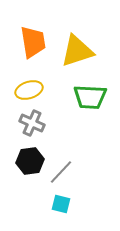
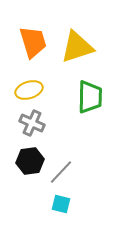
orange trapezoid: rotated 8 degrees counterclockwise
yellow triangle: moved 4 px up
green trapezoid: rotated 92 degrees counterclockwise
